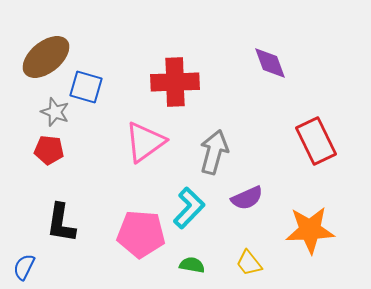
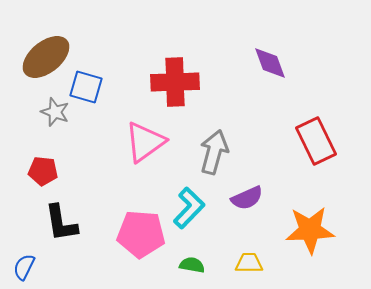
red pentagon: moved 6 px left, 21 px down
black L-shape: rotated 18 degrees counterclockwise
yellow trapezoid: rotated 128 degrees clockwise
